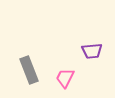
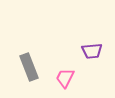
gray rectangle: moved 3 px up
